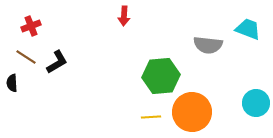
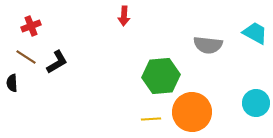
cyan trapezoid: moved 7 px right, 4 px down; rotated 8 degrees clockwise
yellow line: moved 2 px down
